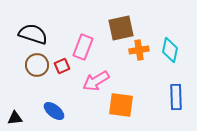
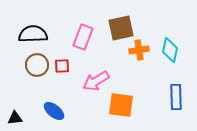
black semicircle: rotated 20 degrees counterclockwise
pink rectangle: moved 10 px up
red square: rotated 21 degrees clockwise
